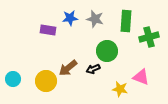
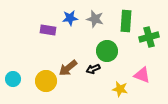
pink triangle: moved 1 px right, 2 px up
